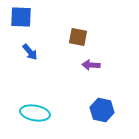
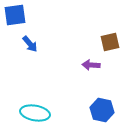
blue square: moved 6 px left, 2 px up; rotated 10 degrees counterclockwise
brown square: moved 32 px right, 5 px down; rotated 24 degrees counterclockwise
blue arrow: moved 8 px up
